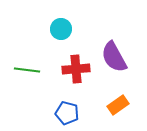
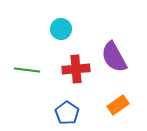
blue pentagon: rotated 20 degrees clockwise
